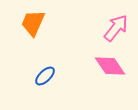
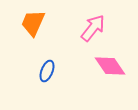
pink arrow: moved 23 px left
blue ellipse: moved 2 px right, 5 px up; rotated 25 degrees counterclockwise
